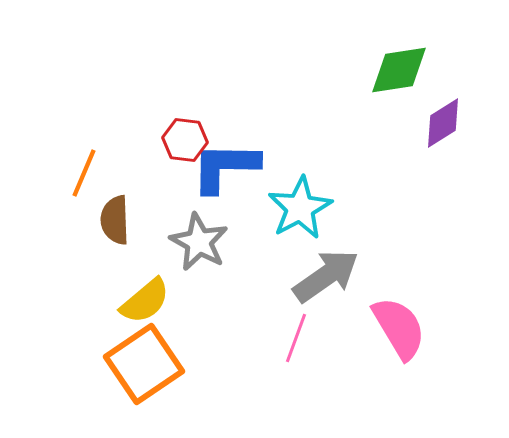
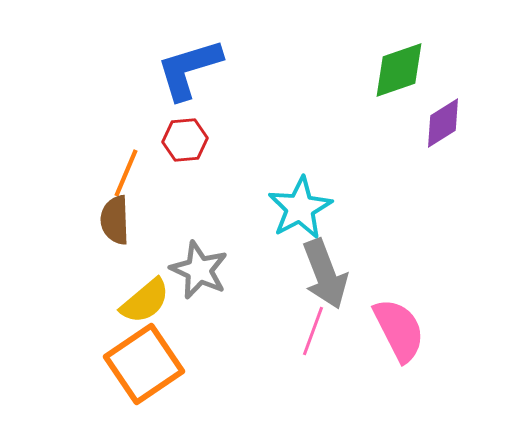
green diamond: rotated 10 degrees counterclockwise
red hexagon: rotated 12 degrees counterclockwise
blue L-shape: moved 36 px left, 98 px up; rotated 18 degrees counterclockwise
orange line: moved 42 px right
gray star: moved 28 px down; rotated 4 degrees counterclockwise
gray arrow: moved 1 px left, 2 px up; rotated 104 degrees clockwise
pink semicircle: moved 2 px down; rotated 4 degrees clockwise
pink line: moved 17 px right, 7 px up
